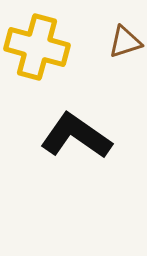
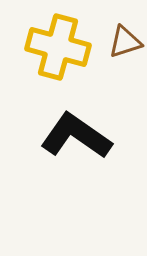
yellow cross: moved 21 px right
